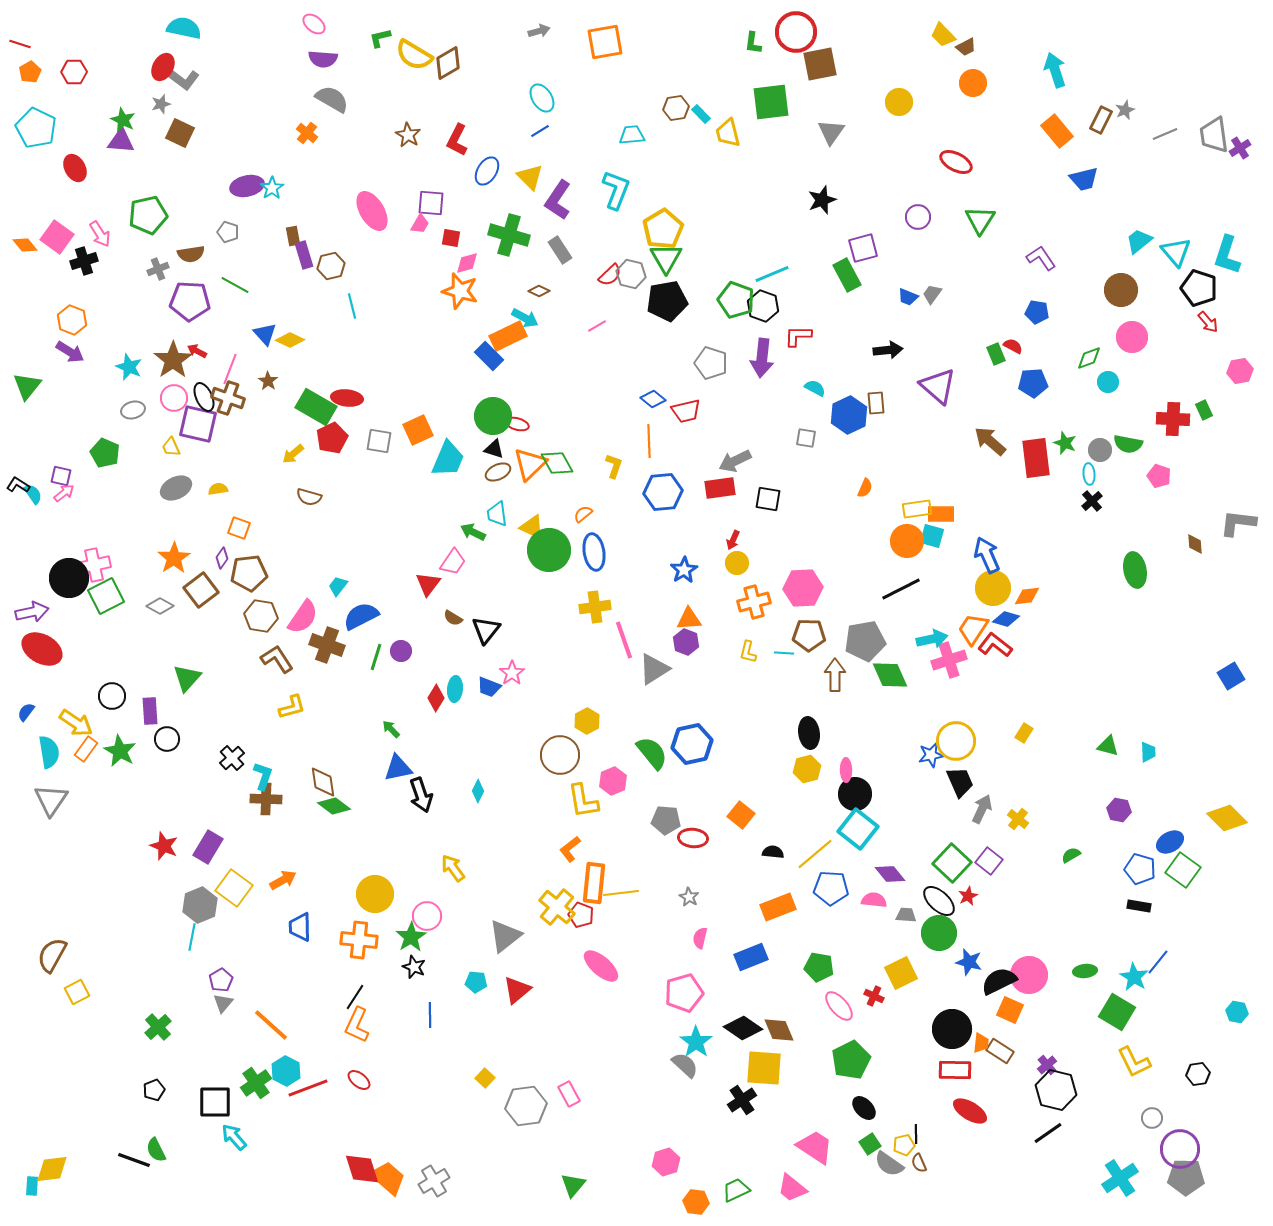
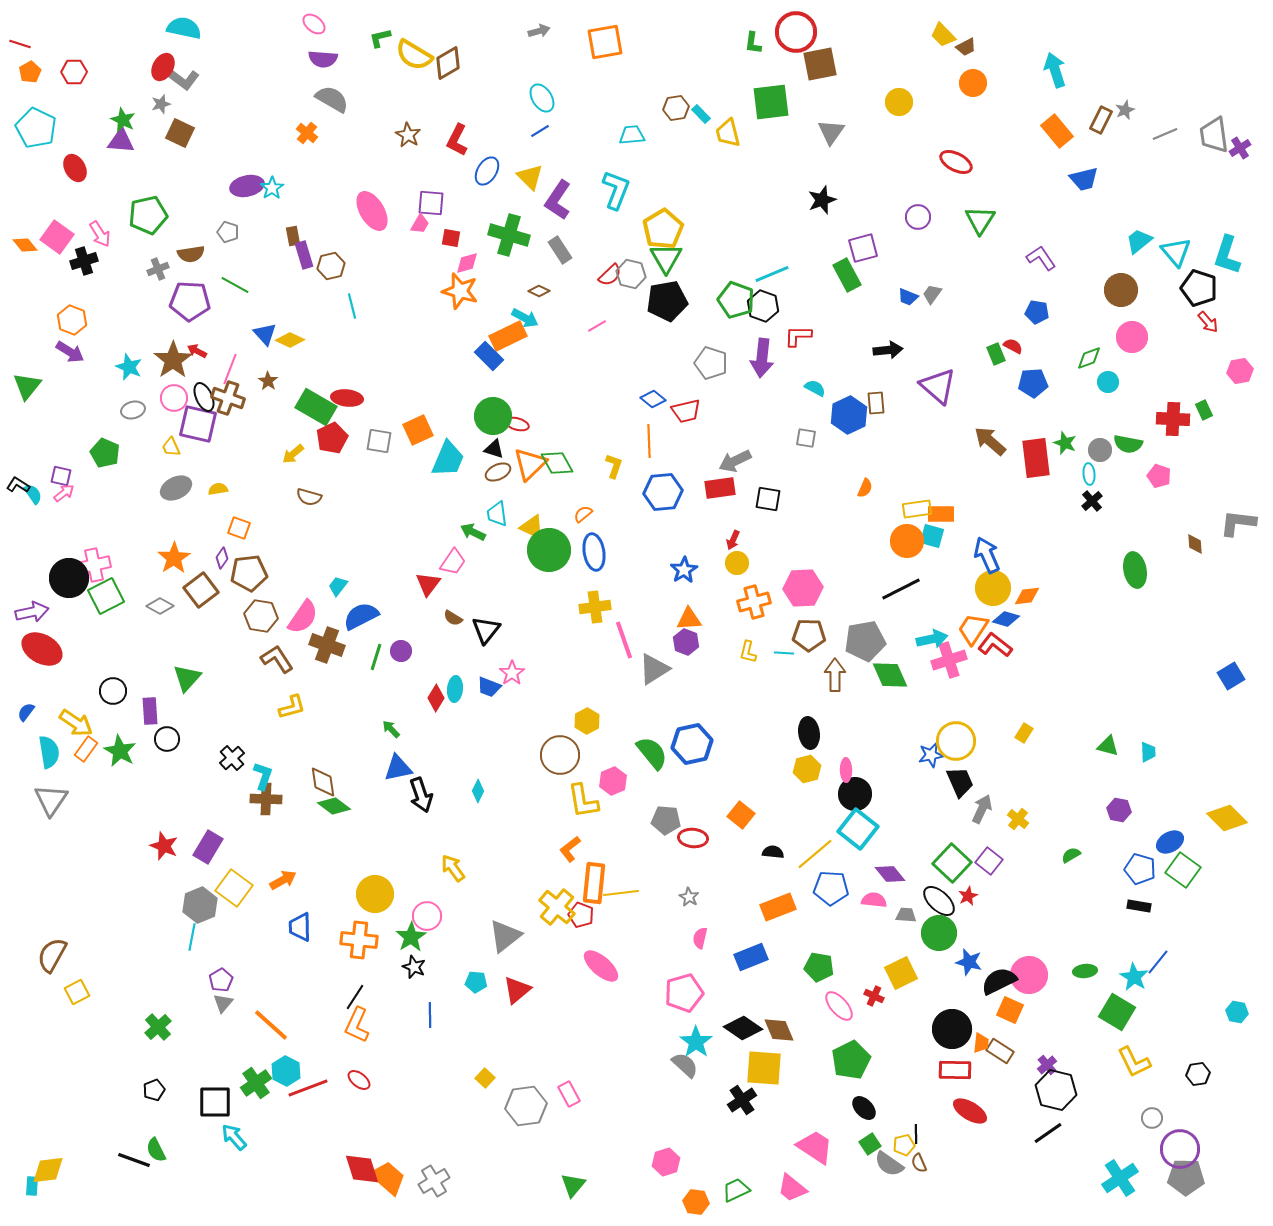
black circle at (112, 696): moved 1 px right, 5 px up
yellow diamond at (52, 1169): moved 4 px left, 1 px down
